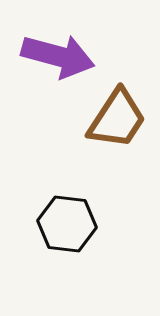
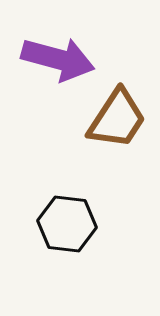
purple arrow: moved 3 px down
